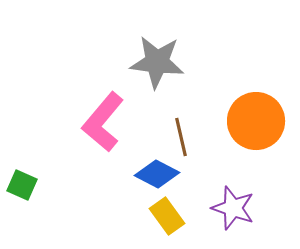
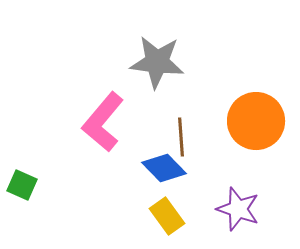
brown line: rotated 9 degrees clockwise
blue diamond: moved 7 px right, 6 px up; rotated 18 degrees clockwise
purple star: moved 5 px right, 1 px down
